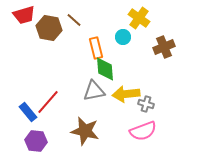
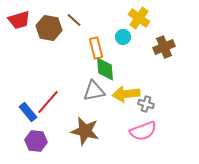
red trapezoid: moved 5 px left, 5 px down
